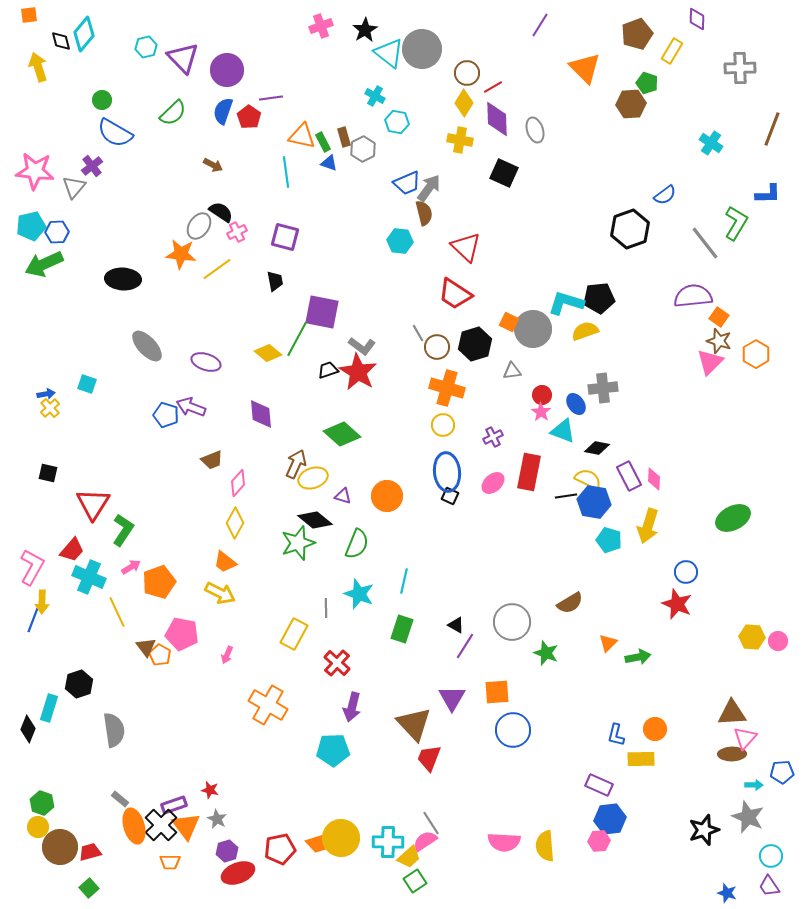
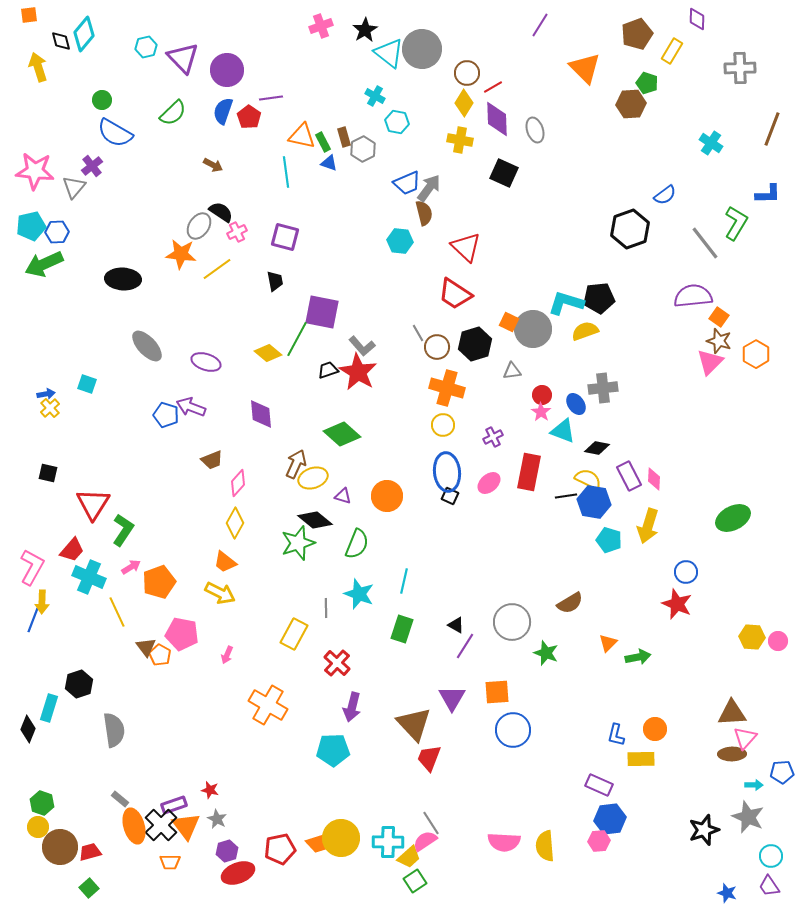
gray L-shape at (362, 346): rotated 12 degrees clockwise
pink ellipse at (493, 483): moved 4 px left
